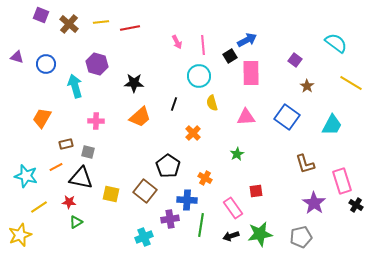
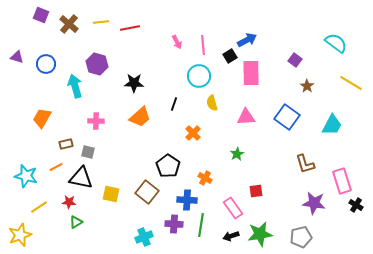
brown square at (145, 191): moved 2 px right, 1 px down
purple star at (314, 203): rotated 25 degrees counterclockwise
purple cross at (170, 219): moved 4 px right, 5 px down; rotated 12 degrees clockwise
